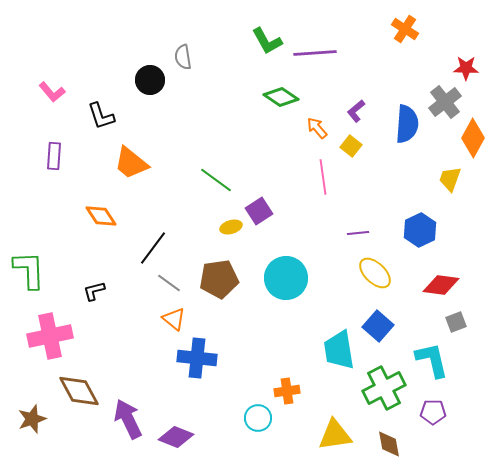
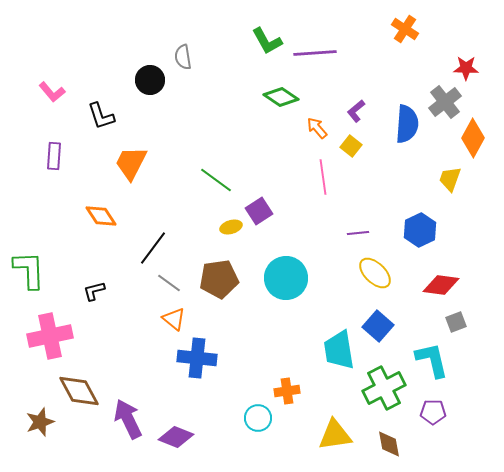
orange trapezoid at (131, 163): rotated 78 degrees clockwise
brown star at (32, 419): moved 8 px right, 3 px down
